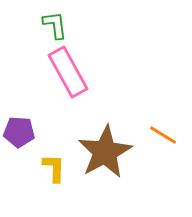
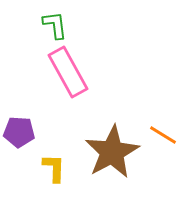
brown star: moved 7 px right
